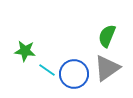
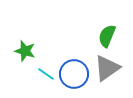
green star: rotated 10 degrees clockwise
cyan line: moved 1 px left, 4 px down
